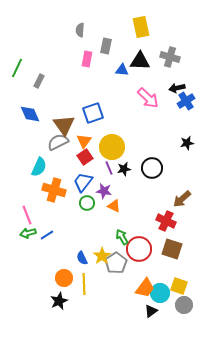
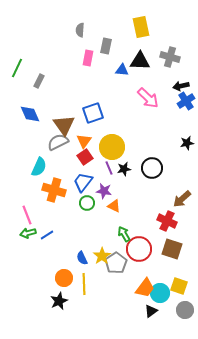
pink rectangle at (87, 59): moved 1 px right, 1 px up
black arrow at (177, 88): moved 4 px right, 2 px up
red cross at (166, 221): moved 1 px right
green arrow at (122, 237): moved 2 px right, 3 px up
gray circle at (184, 305): moved 1 px right, 5 px down
